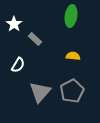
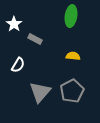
gray rectangle: rotated 16 degrees counterclockwise
